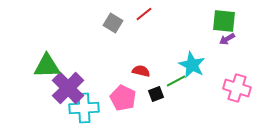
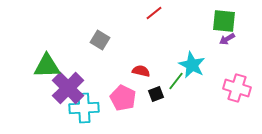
red line: moved 10 px right, 1 px up
gray square: moved 13 px left, 17 px down
green line: rotated 24 degrees counterclockwise
